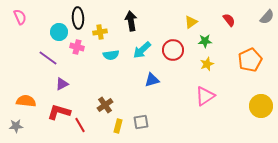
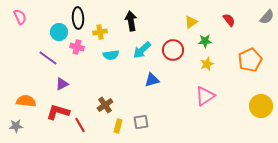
red L-shape: moved 1 px left
